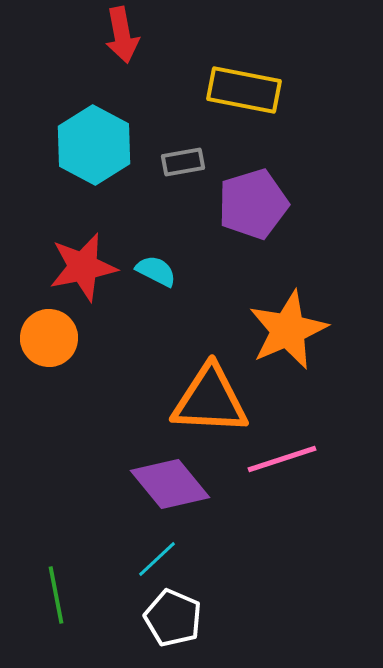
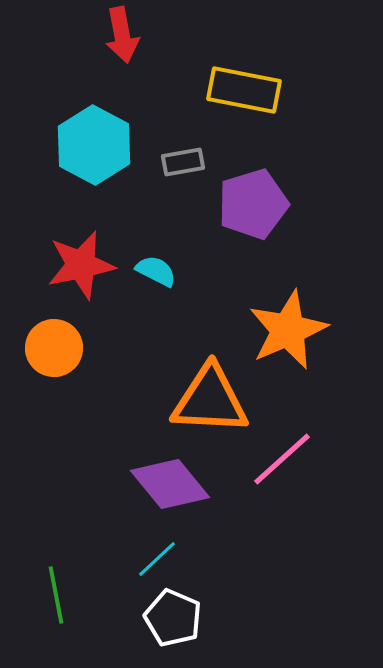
red star: moved 2 px left, 2 px up
orange circle: moved 5 px right, 10 px down
pink line: rotated 24 degrees counterclockwise
